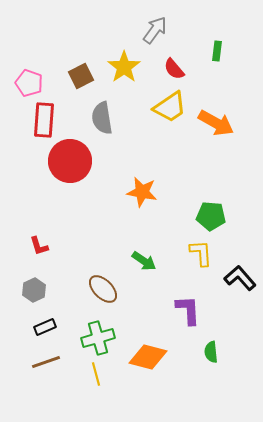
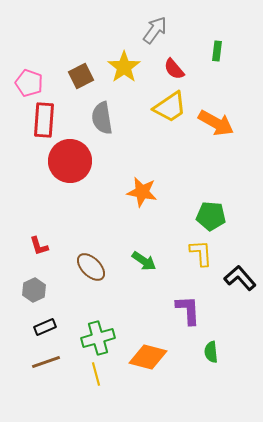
brown ellipse: moved 12 px left, 22 px up
